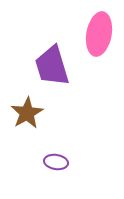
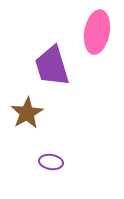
pink ellipse: moved 2 px left, 2 px up
purple ellipse: moved 5 px left
